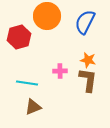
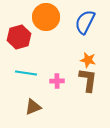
orange circle: moved 1 px left, 1 px down
pink cross: moved 3 px left, 10 px down
cyan line: moved 1 px left, 10 px up
